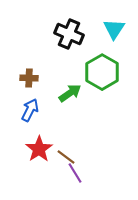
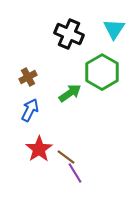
brown cross: moved 1 px left, 1 px up; rotated 30 degrees counterclockwise
